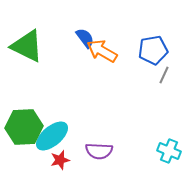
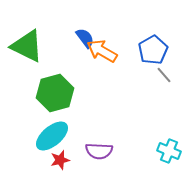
blue pentagon: rotated 20 degrees counterclockwise
gray line: rotated 66 degrees counterclockwise
green hexagon: moved 31 px right, 34 px up; rotated 12 degrees counterclockwise
